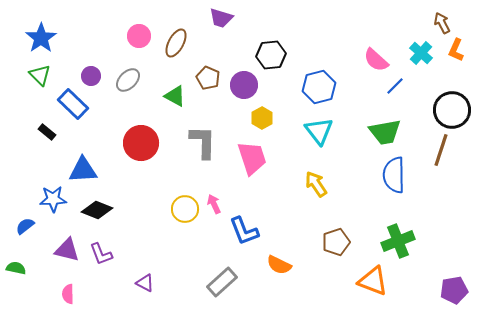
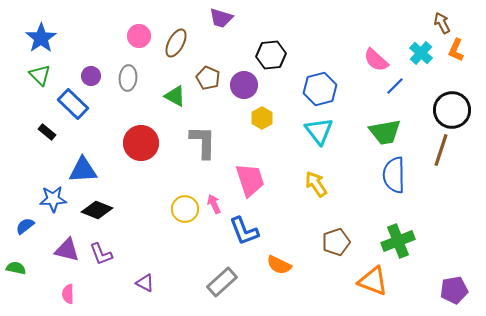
gray ellipse at (128, 80): moved 2 px up; rotated 40 degrees counterclockwise
blue hexagon at (319, 87): moved 1 px right, 2 px down
pink trapezoid at (252, 158): moved 2 px left, 22 px down
